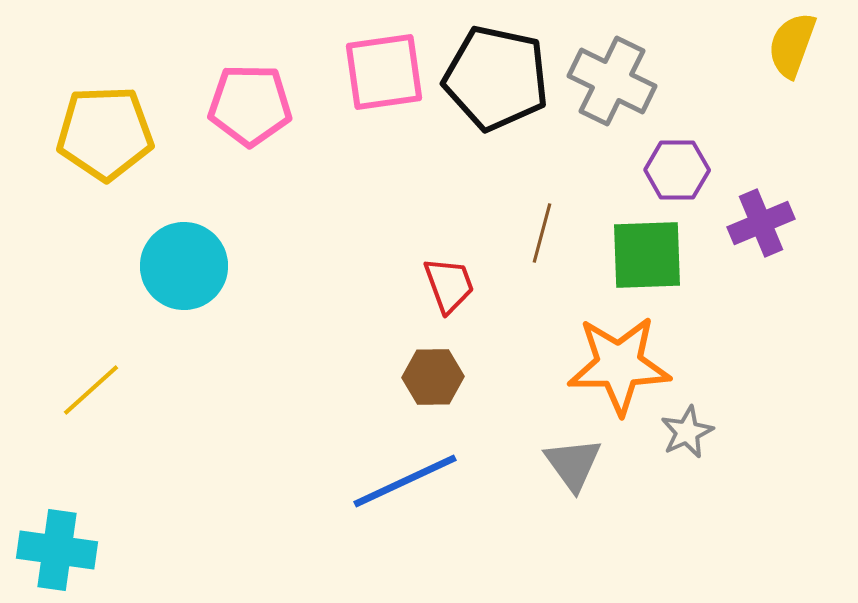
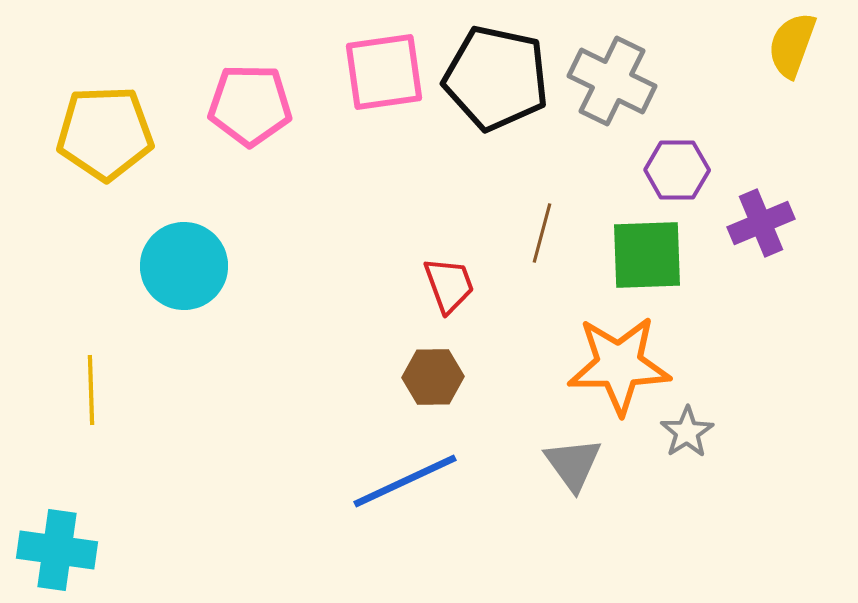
yellow line: rotated 50 degrees counterclockwise
gray star: rotated 8 degrees counterclockwise
